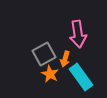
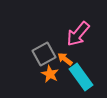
pink arrow: rotated 48 degrees clockwise
orange arrow: rotated 112 degrees clockwise
